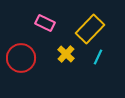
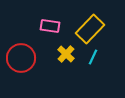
pink rectangle: moved 5 px right, 3 px down; rotated 18 degrees counterclockwise
cyan line: moved 5 px left
